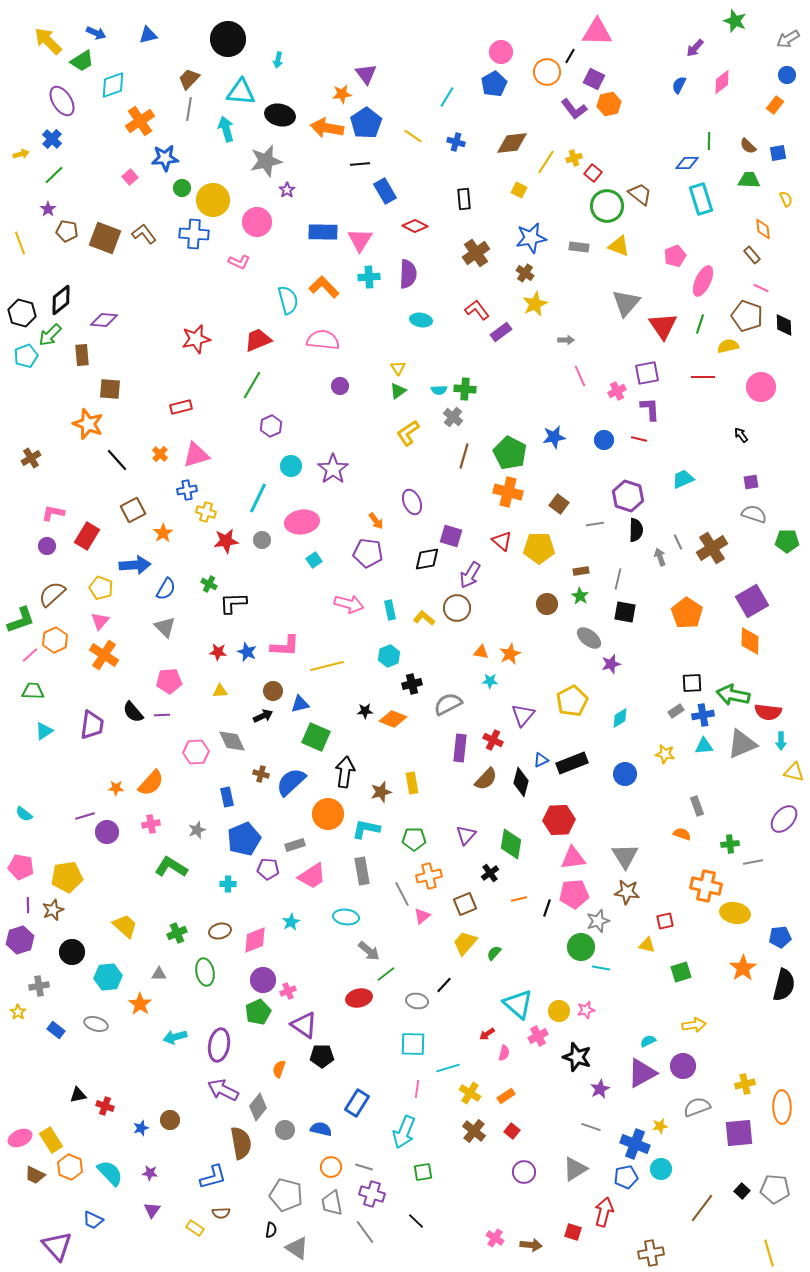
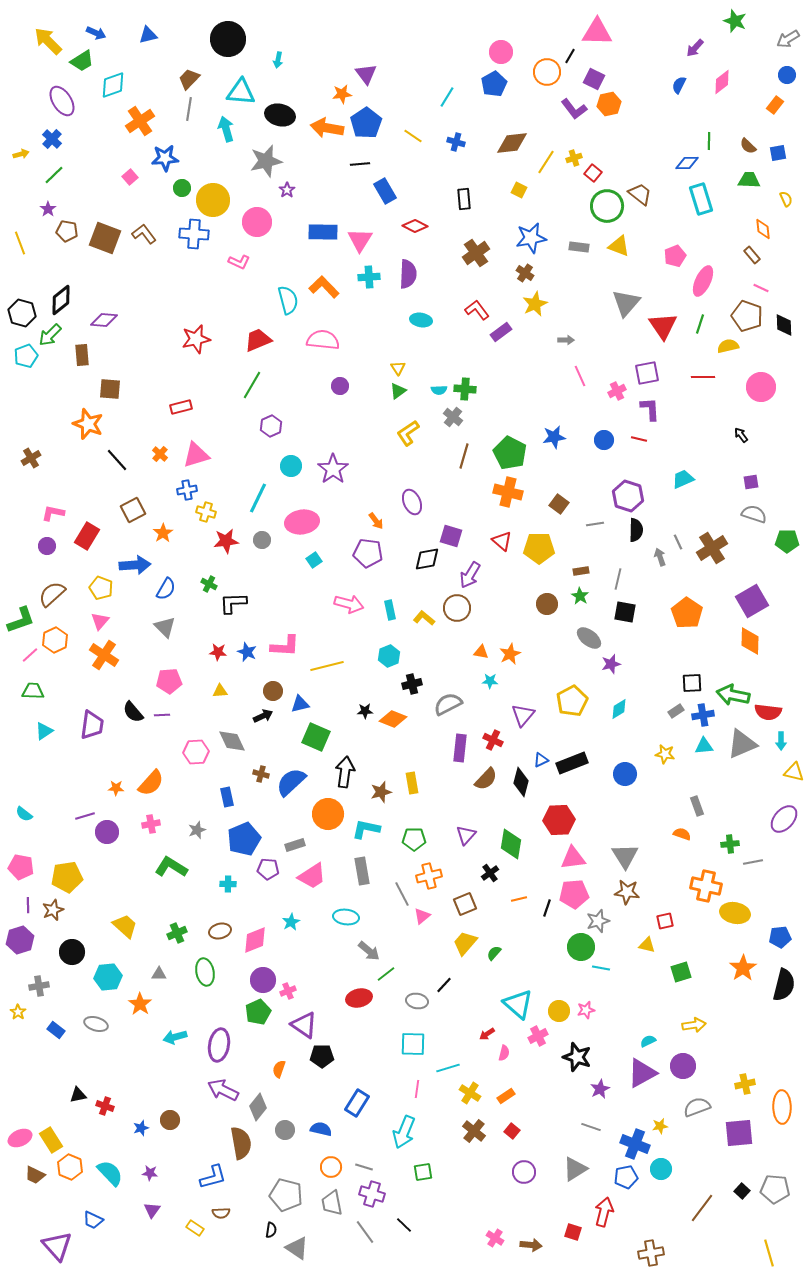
cyan diamond at (620, 718): moved 1 px left, 9 px up
black line at (416, 1221): moved 12 px left, 4 px down
